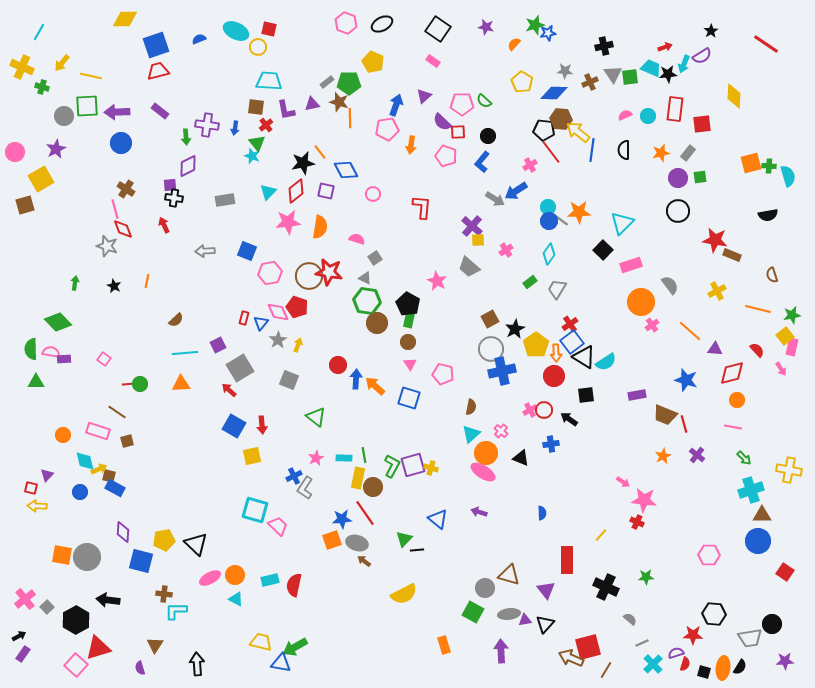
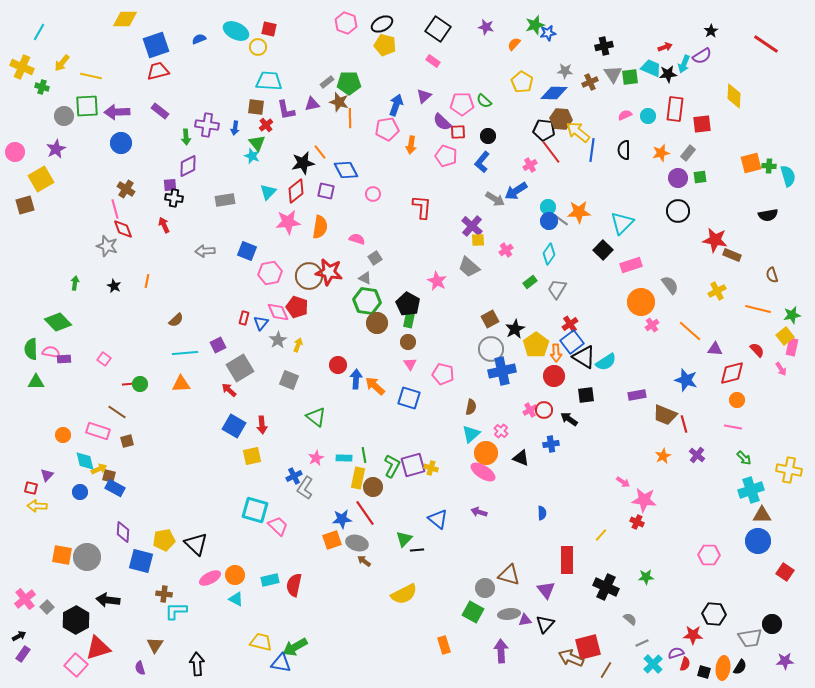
yellow pentagon at (373, 62): moved 12 px right, 17 px up; rotated 10 degrees counterclockwise
